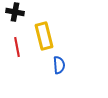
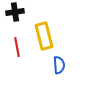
black cross: rotated 18 degrees counterclockwise
